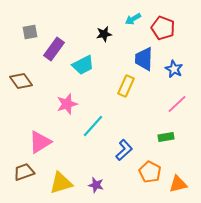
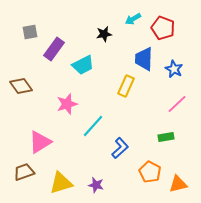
brown diamond: moved 5 px down
blue L-shape: moved 4 px left, 2 px up
